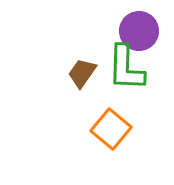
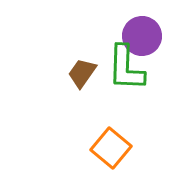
purple circle: moved 3 px right, 5 px down
orange square: moved 19 px down
